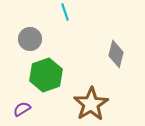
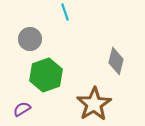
gray diamond: moved 7 px down
brown star: moved 3 px right
